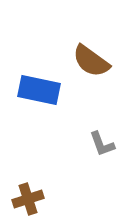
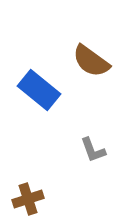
blue rectangle: rotated 27 degrees clockwise
gray L-shape: moved 9 px left, 6 px down
